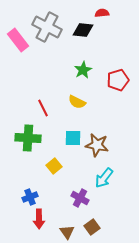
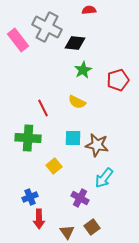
red semicircle: moved 13 px left, 3 px up
black diamond: moved 8 px left, 13 px down
